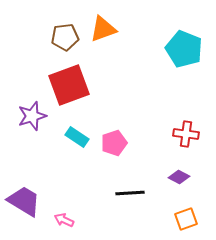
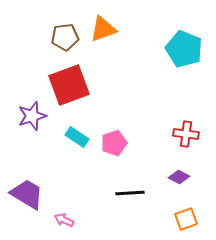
purple trapezoid: moved 3 px right, 7 px up
